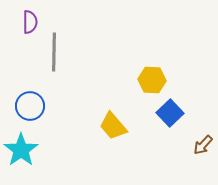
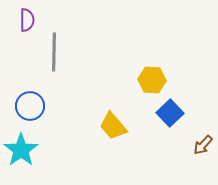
purple semicircle: moved 3 px left, 2 px up
